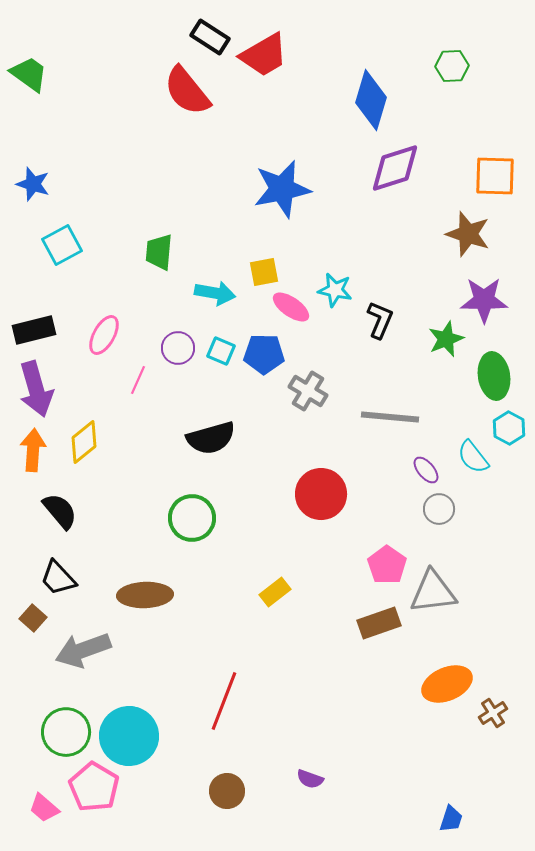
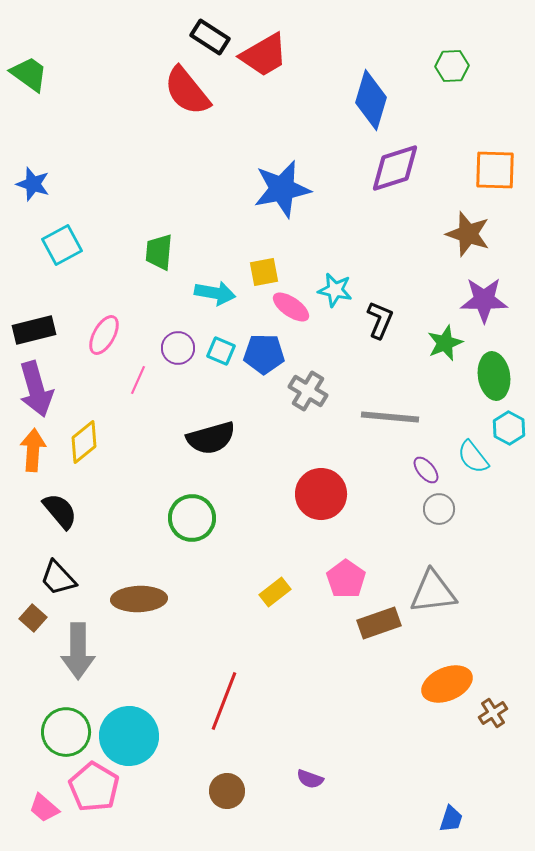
orange square at (495, 176): moved 6 px up
green star at (446, 339): moved 1 px left, 4 px down
pink pentagon at (387, 565): moved 41 px left, 14 px down
brown ellipse at (145, 595): moved 6 px left, 4 px down
gray arrow at (83, 650): moved 5 px left, 1 px down; rotated 70 degrees counterclockwise
